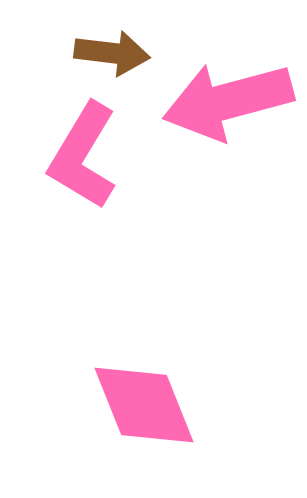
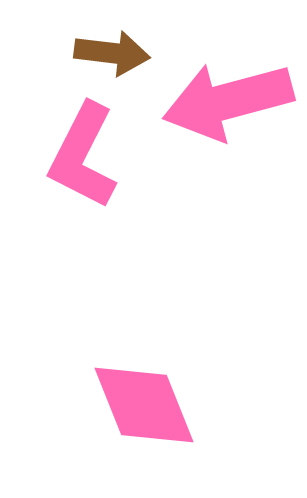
pink L-shape: rotated 4 degrees counterclockwise
